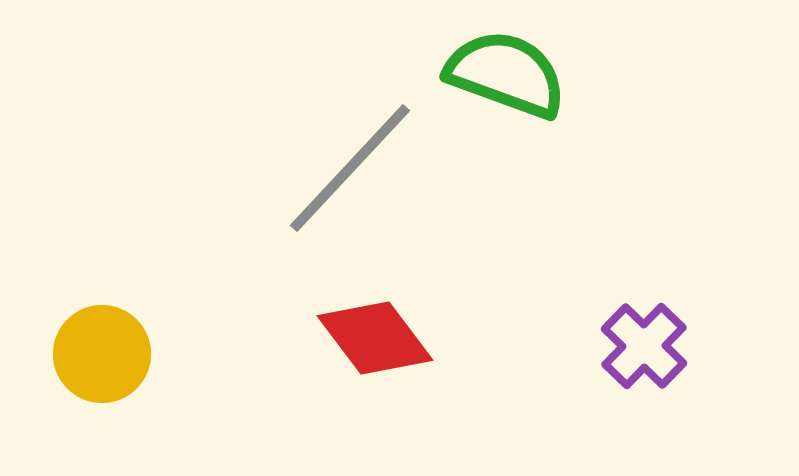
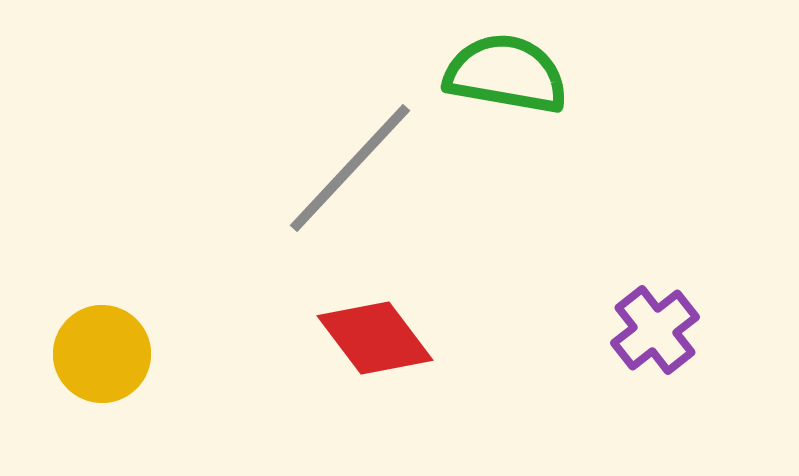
green semicircle: rotated 10 degrees counterclockwise
purple cross: moved 11 px right, 16 px up; rotated 8 degrees clockwise
